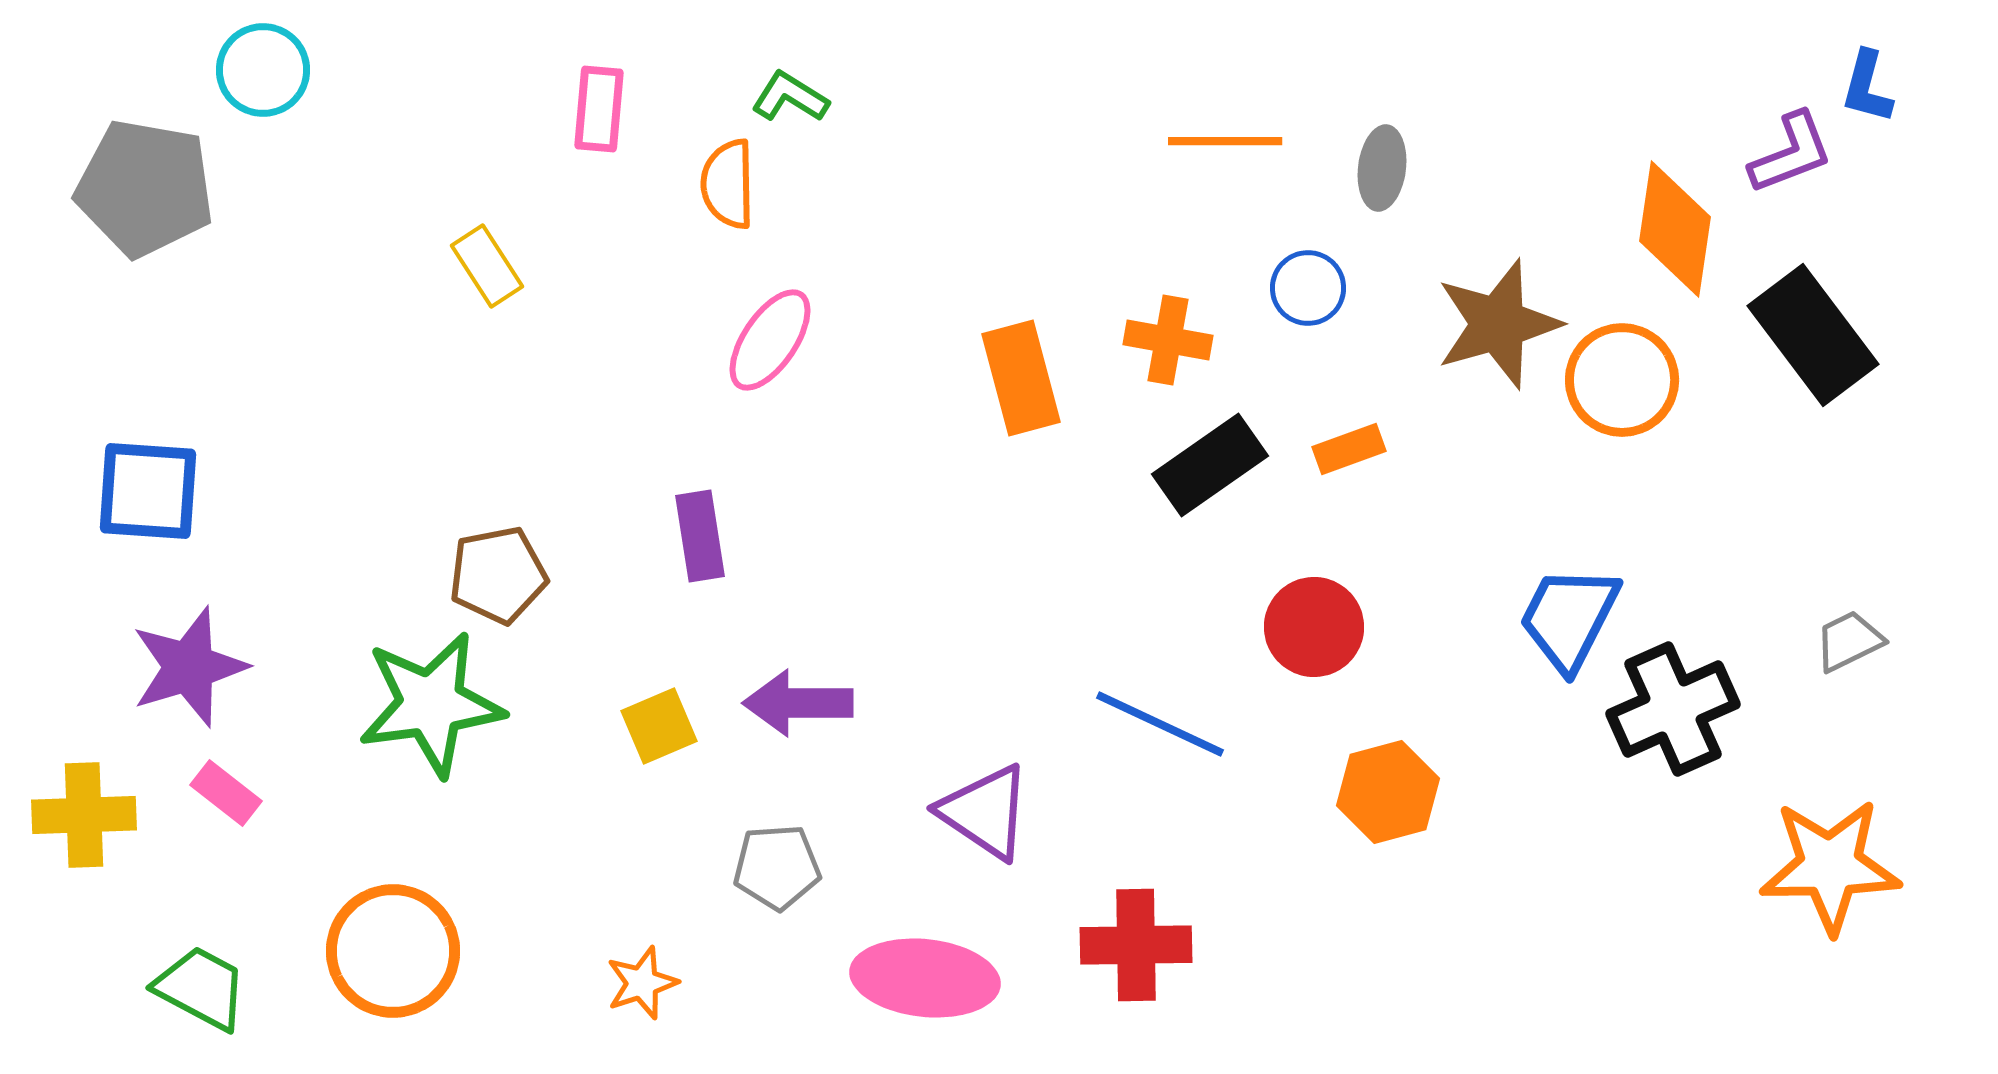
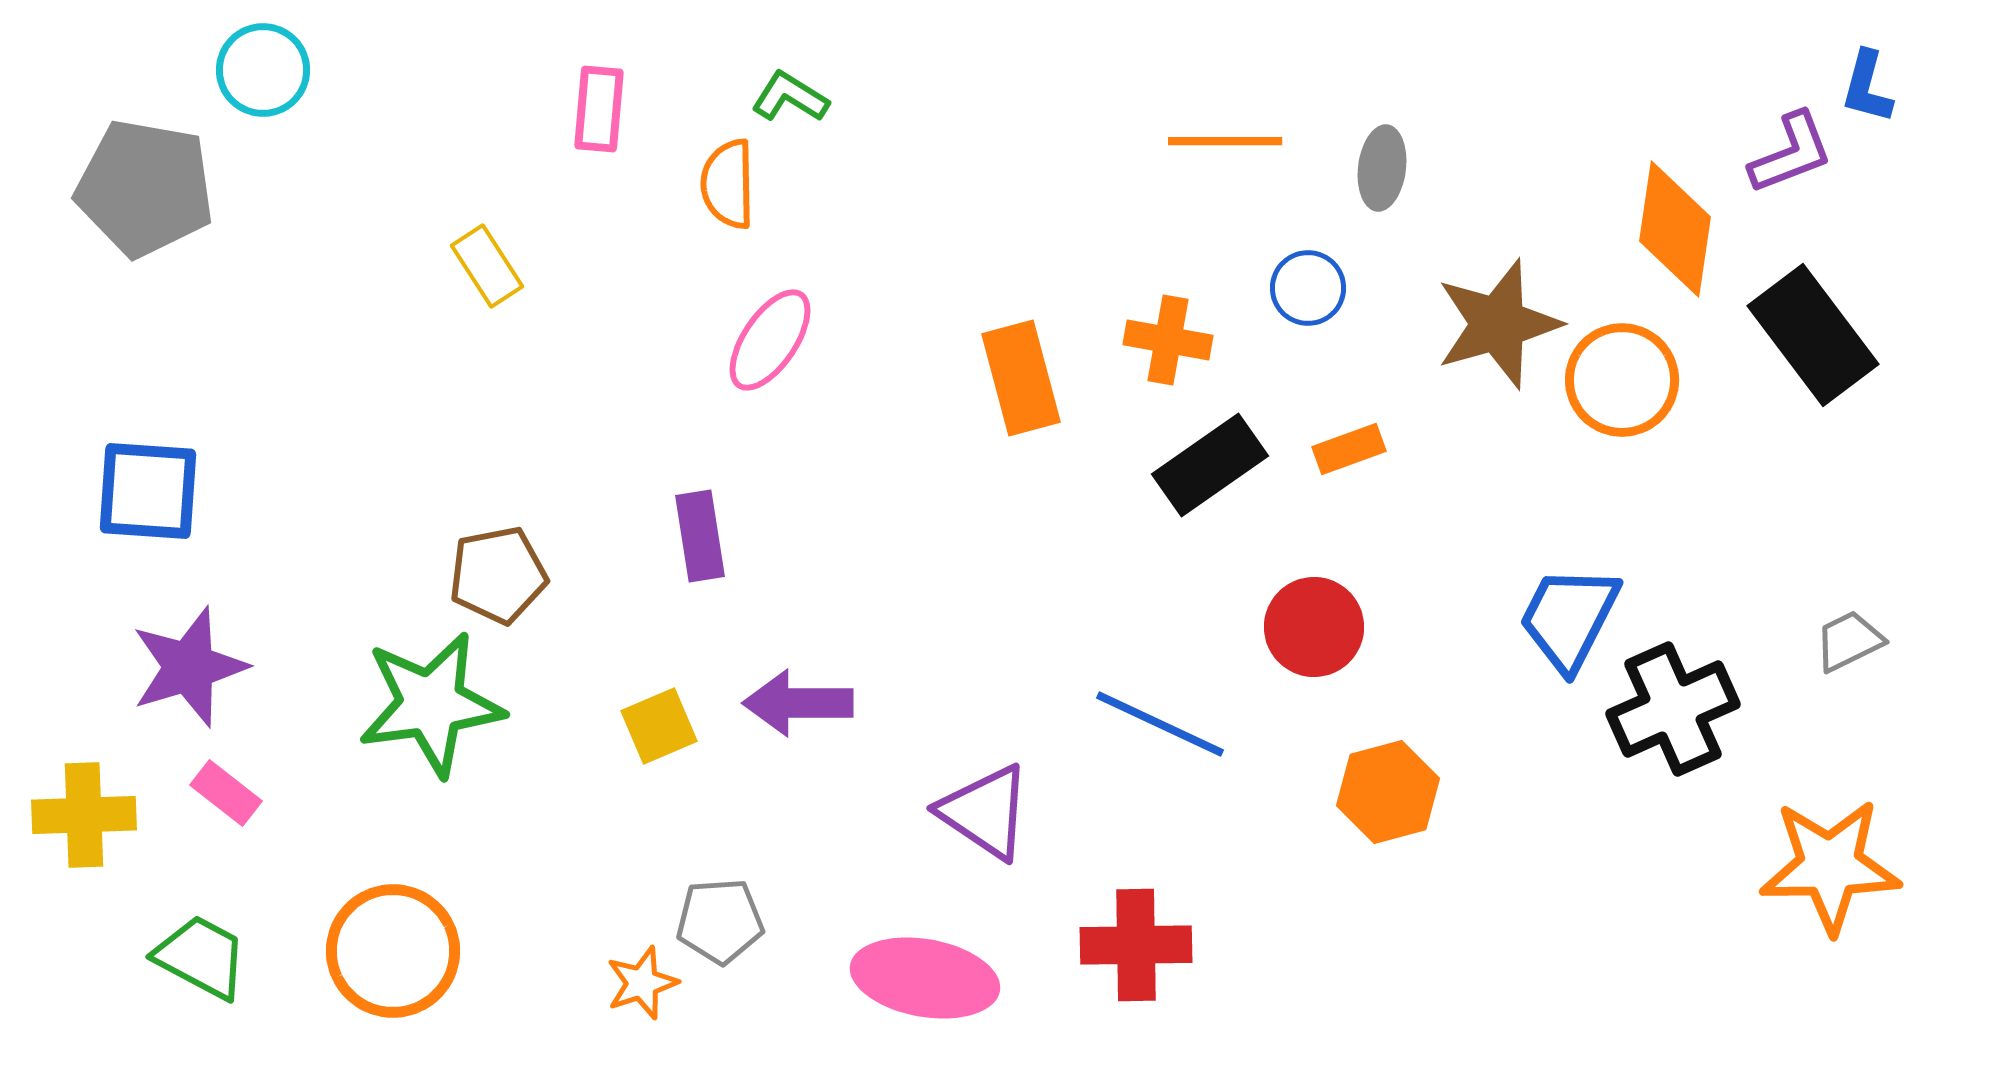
gray pentagon at (777, 867): moved 57 px left, 54 px down
pink ellipse at (925, 978): rotated 4 degrees clockwise
green trapezoid at (201, 988): moved 31 px up
